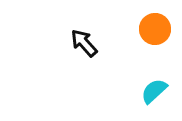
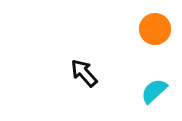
black arrow: moved 30 px down
